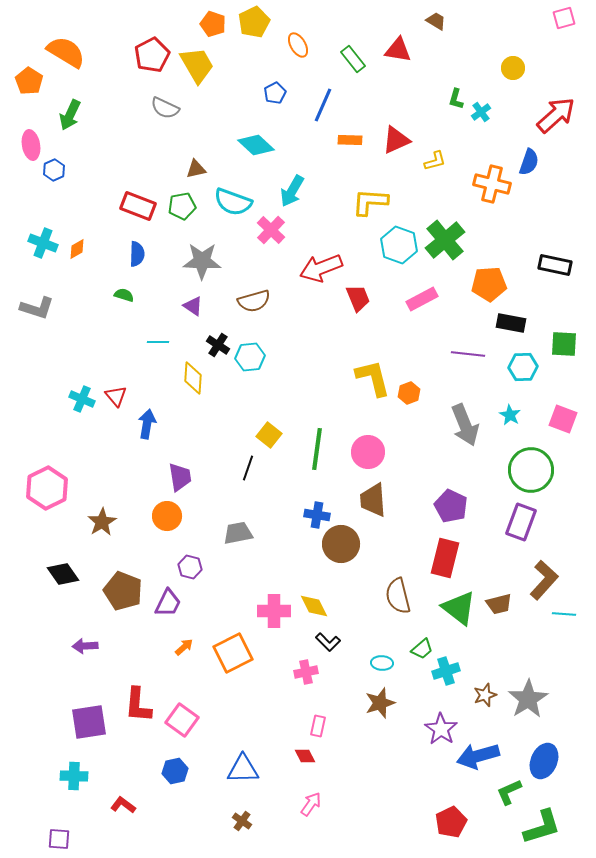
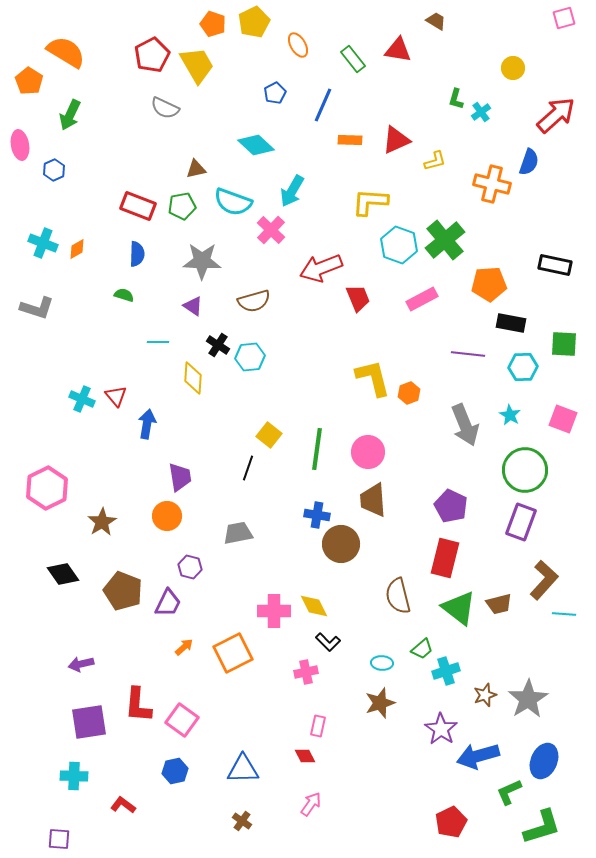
pink ellipse at (31, 145): moved 11 px left
green circle at (531, 470): moved 6 px left
purple arrow at (85, 646): moved 4 px left, 18 px down; rotated 10 degrees counterclockwise
